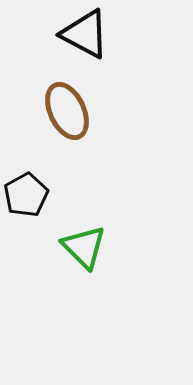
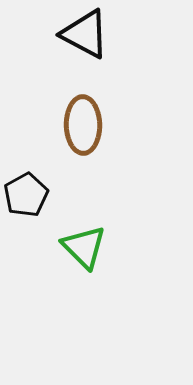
brown ellipse: moved 16 px right, 14 px down; rotated 24 degrees clockwise
